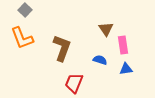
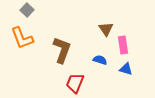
gray square: moved 2 px right
brown L-shape: moved 2 px down
blue triangle: rotated 24 degrees clockwise
red trapezoid: moved 1 px right
